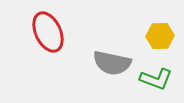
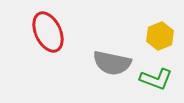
yellow hexagon: rotated 20 degrees counterclockwise
